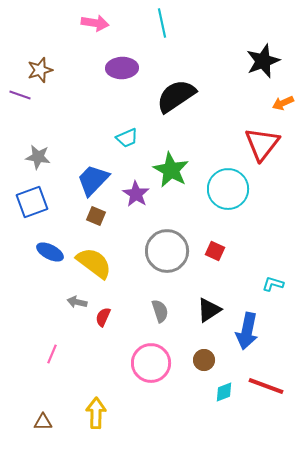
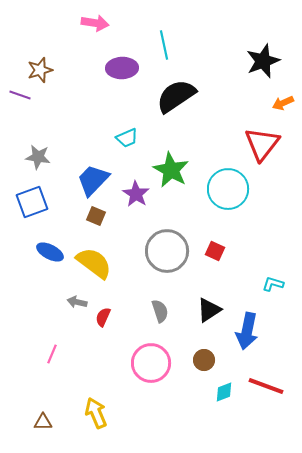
cyan line: moved 2 px right, 22 px down
yellow arrow: rotated 24 degrees counterclockwise
